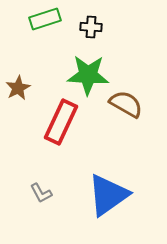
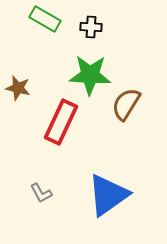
green rectangle: rotated 48 degrees clockwise
green star: moved 2 px right
brown star: rotated 30 degrees counterclockwise
brown semicircle: rotated 88 degrees counterclockwise
